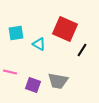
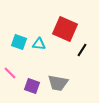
cyan square: moved 3 px right, 9 px down; rotated 28 degrees clockwise
cyan triangle: rotated 24 degrees counterclockwise
pink line: moved 1 px down; rotated 32 degrees clockwise
gray trapezoid: moved 2 px down
purple square: moved 1 px left, 1 px down
